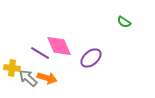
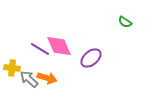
green semicircle: moved 1 px right
purple line: moved 4 px up
gray arrow: moved 1 px right, 1 px down
